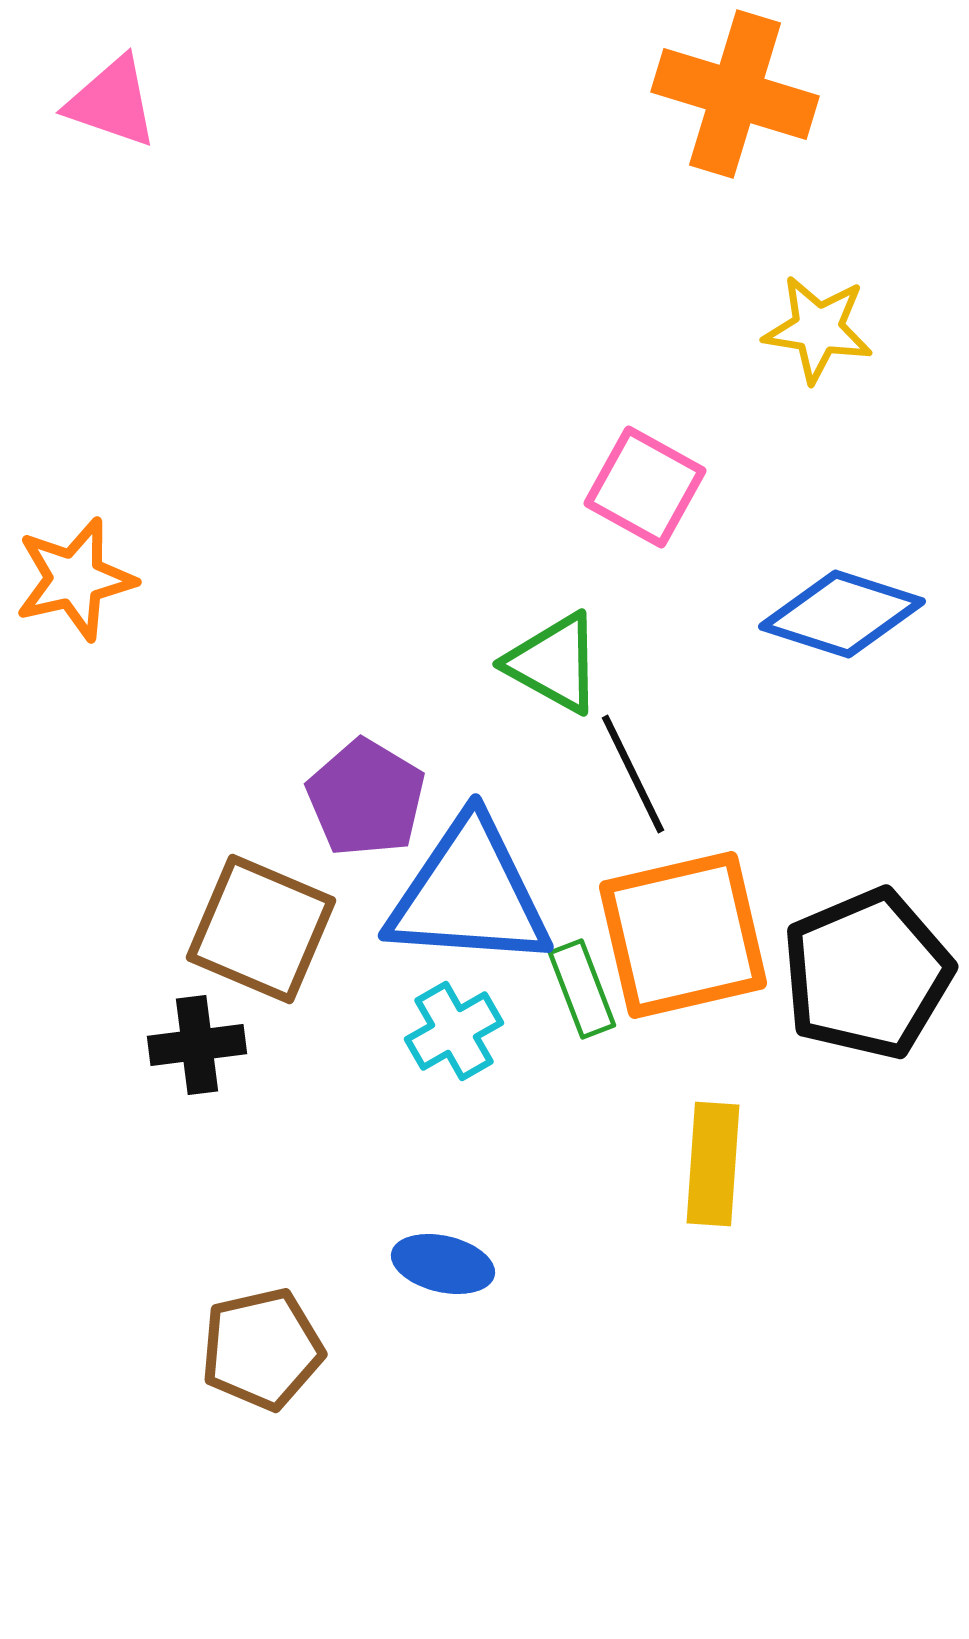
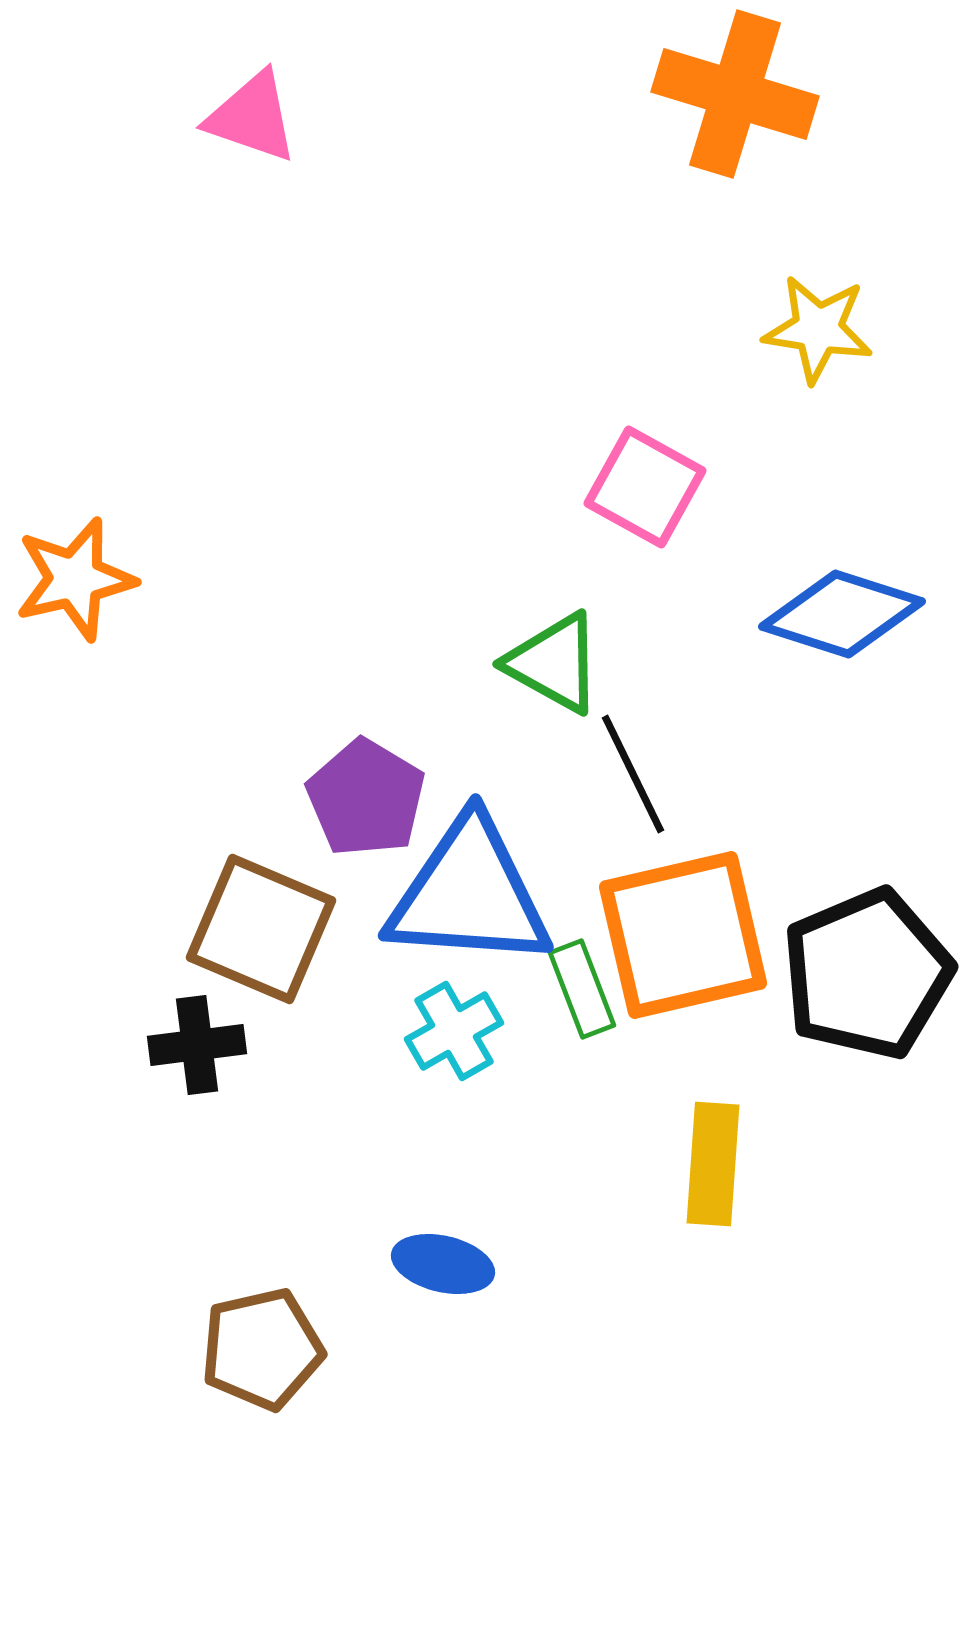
pink triangle: moved 140 px right, 15 px down
